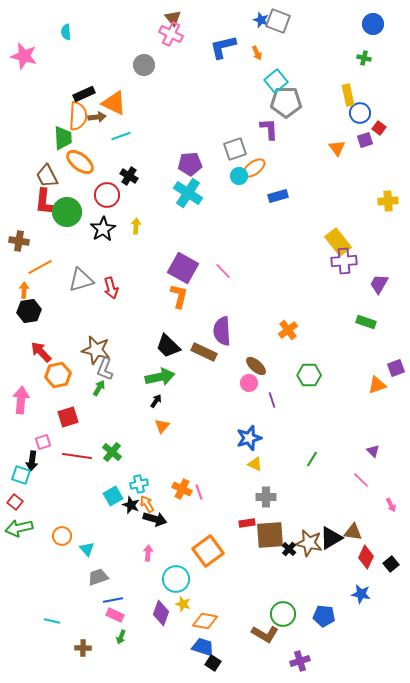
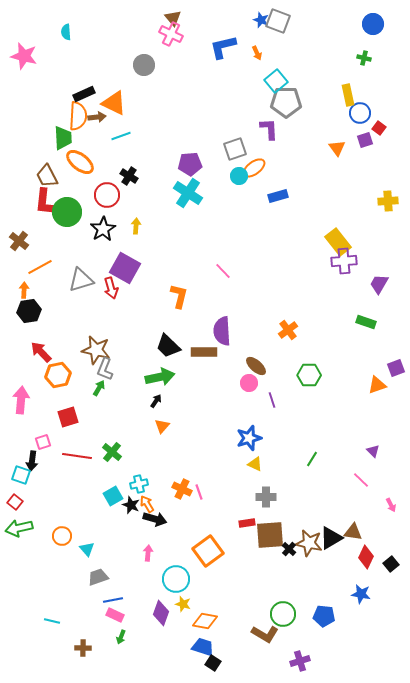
brown cross at (19, 241): rotated 30 degrees clockwise
purple square at (183, 268): moved 58 px left
brown rectangle at (204, 352): rotated 25 degrees counterclockwise
